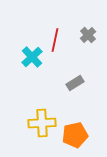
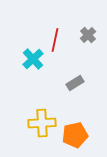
cyan cross: moved 1 px right, 2 px down
